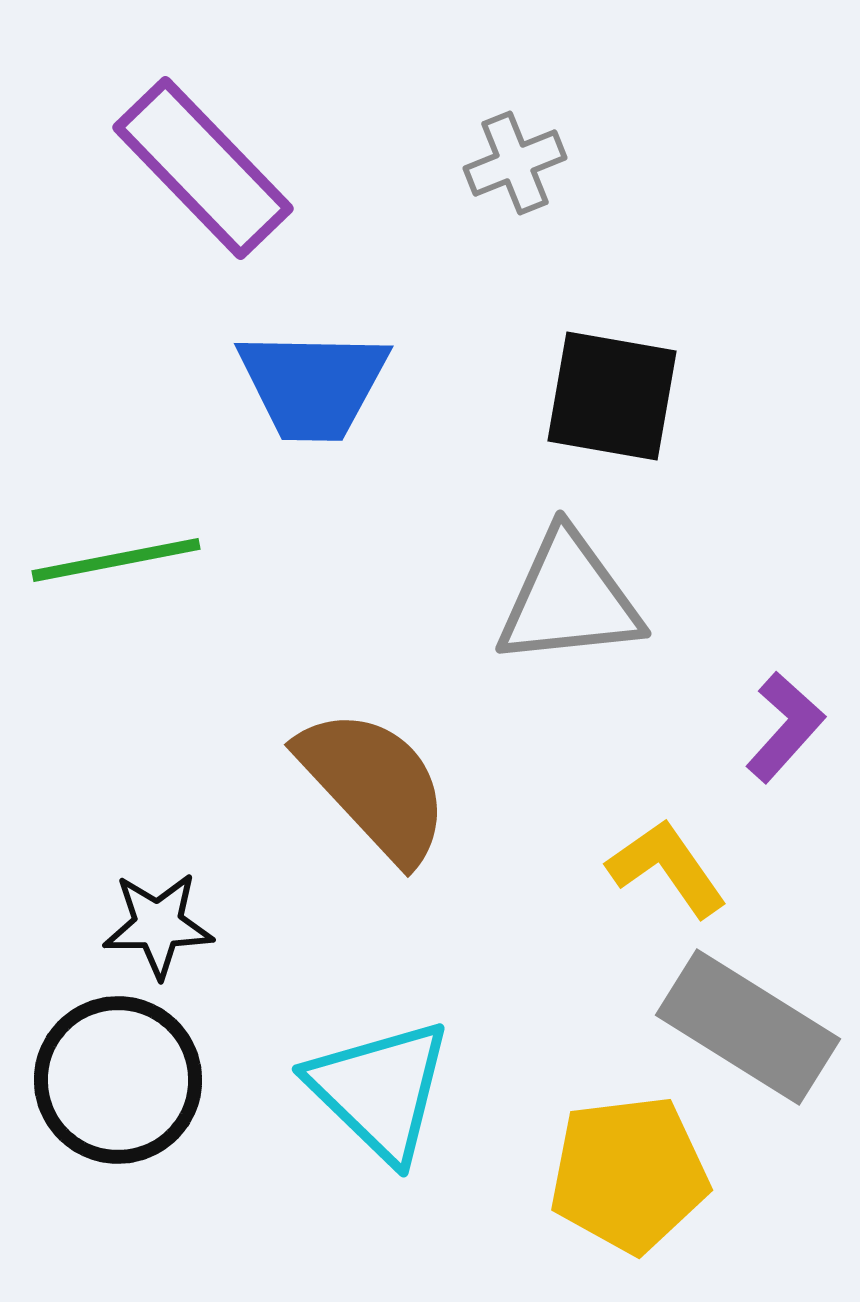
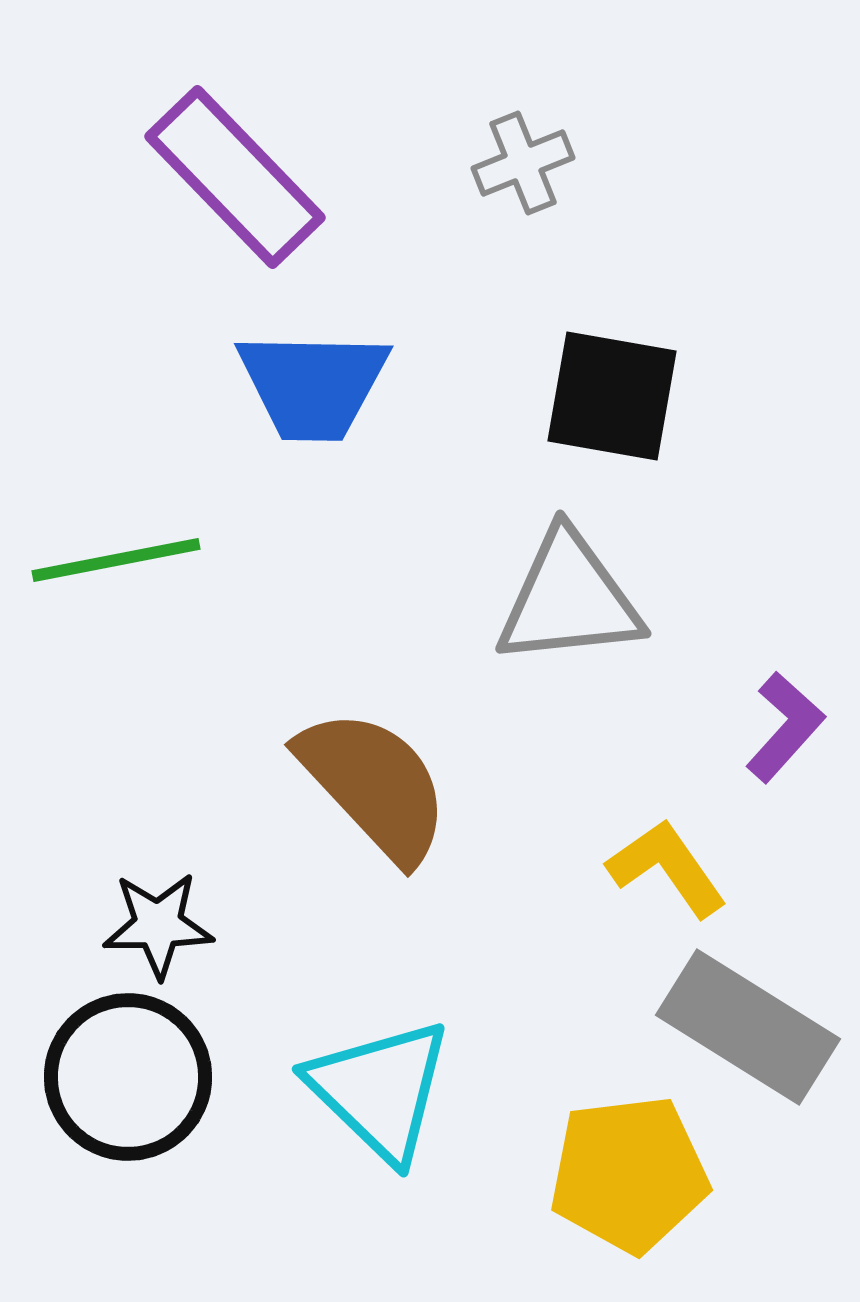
gray cross: moved 8 px right
purple rectangle: moved 32 px right, 9 px down
black circle: moved 10 px right, 3 px up
